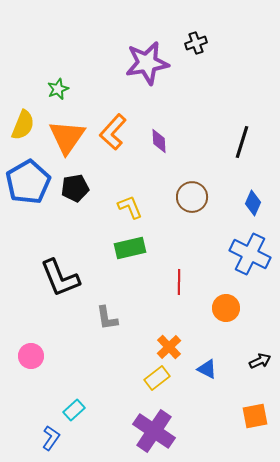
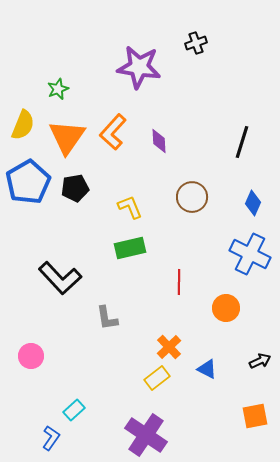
purple star: moved 8 px left, 4 px down; rotated 18 degrees clockwise
black L-shape: rotated 21 degrees counterclockwise
purple cross: moved 8 px left, 4 px down
